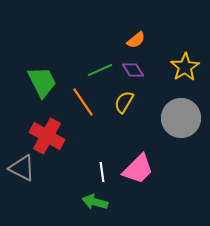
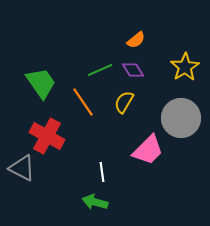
green trapezoid: moved 1 px left, 1 px down; rotated 8 degrees counterclockwise
pink trapezoid: moved 10 px right, 19 px up
